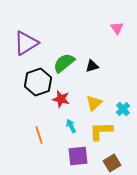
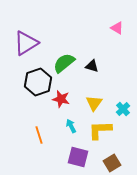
pink triangle: rotated 24 degrees counterclockwise
black triangle: rotated 32 degrees clockwise
yellow triangle: rotated 12 degrees counterclockwise
yellow L-shape: moved 1 px left, 1 px up
purple square: moved 1 px down; rotated 20 degrees clockwise
